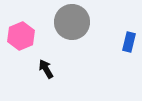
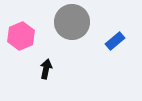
blue rectangle: moved 14 px left, 1 px up; rotated 36 degrees clockwise
black arrow: rotated 42 degrees clockwise
